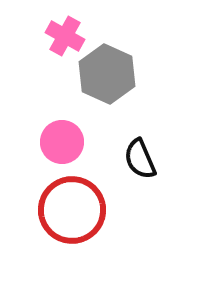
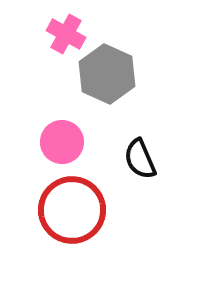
pink cross: moved 1 px right, 2 px up
